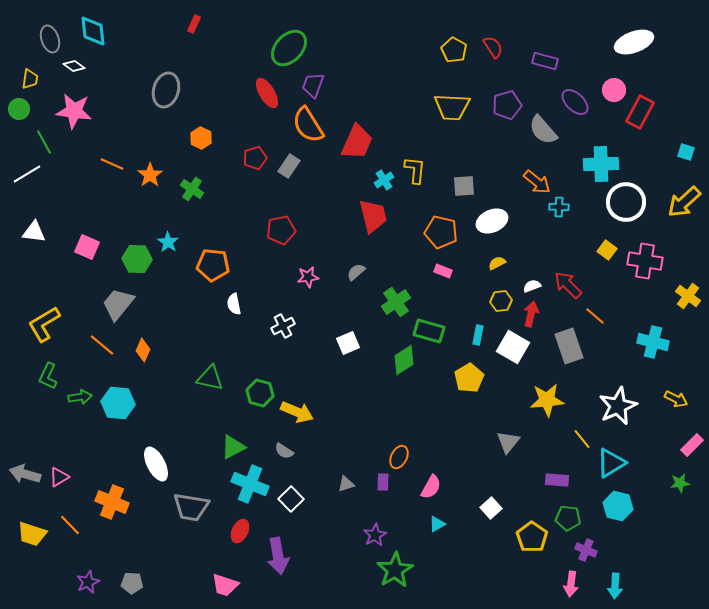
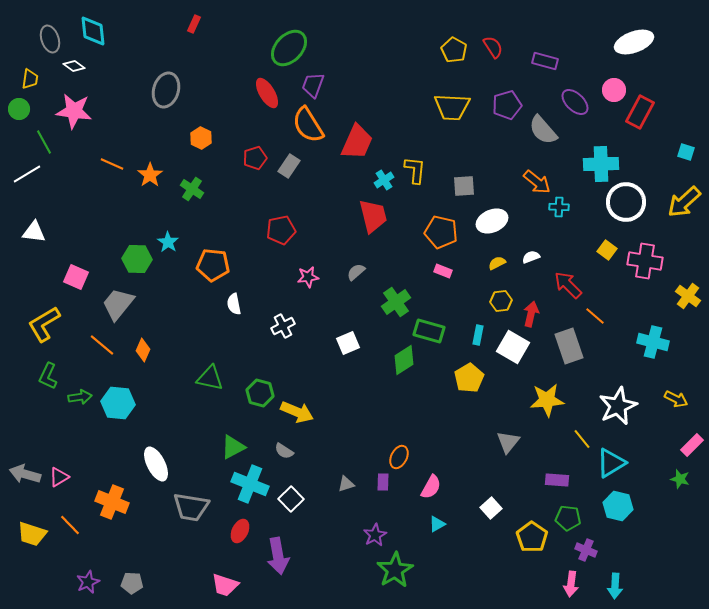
pink square at (87, 247): moved 11 px left, 30 px down
white semicircle at (532, 286): moved 1 px left, 29 px up
green star at (680, 483): moved 4 px up; rotated 24 degrees clockwise
